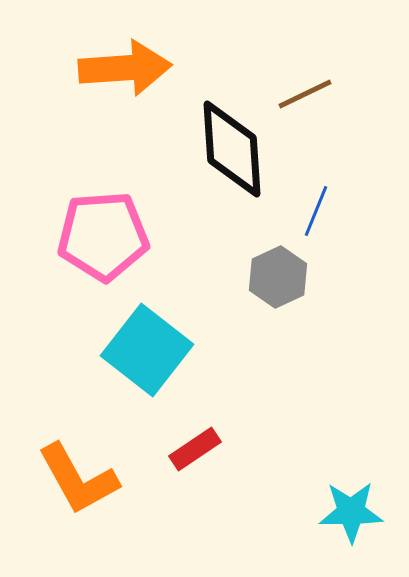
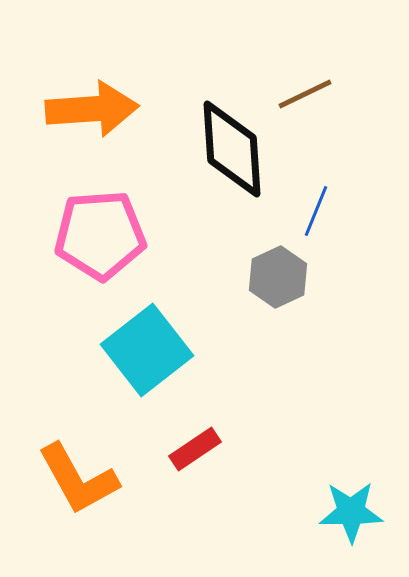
orange arrow: moved 33 px left, 41 px down
pink pentagon: moved 3 px left, 1 px up
cyan square: rotated 14 degrees clockwise
